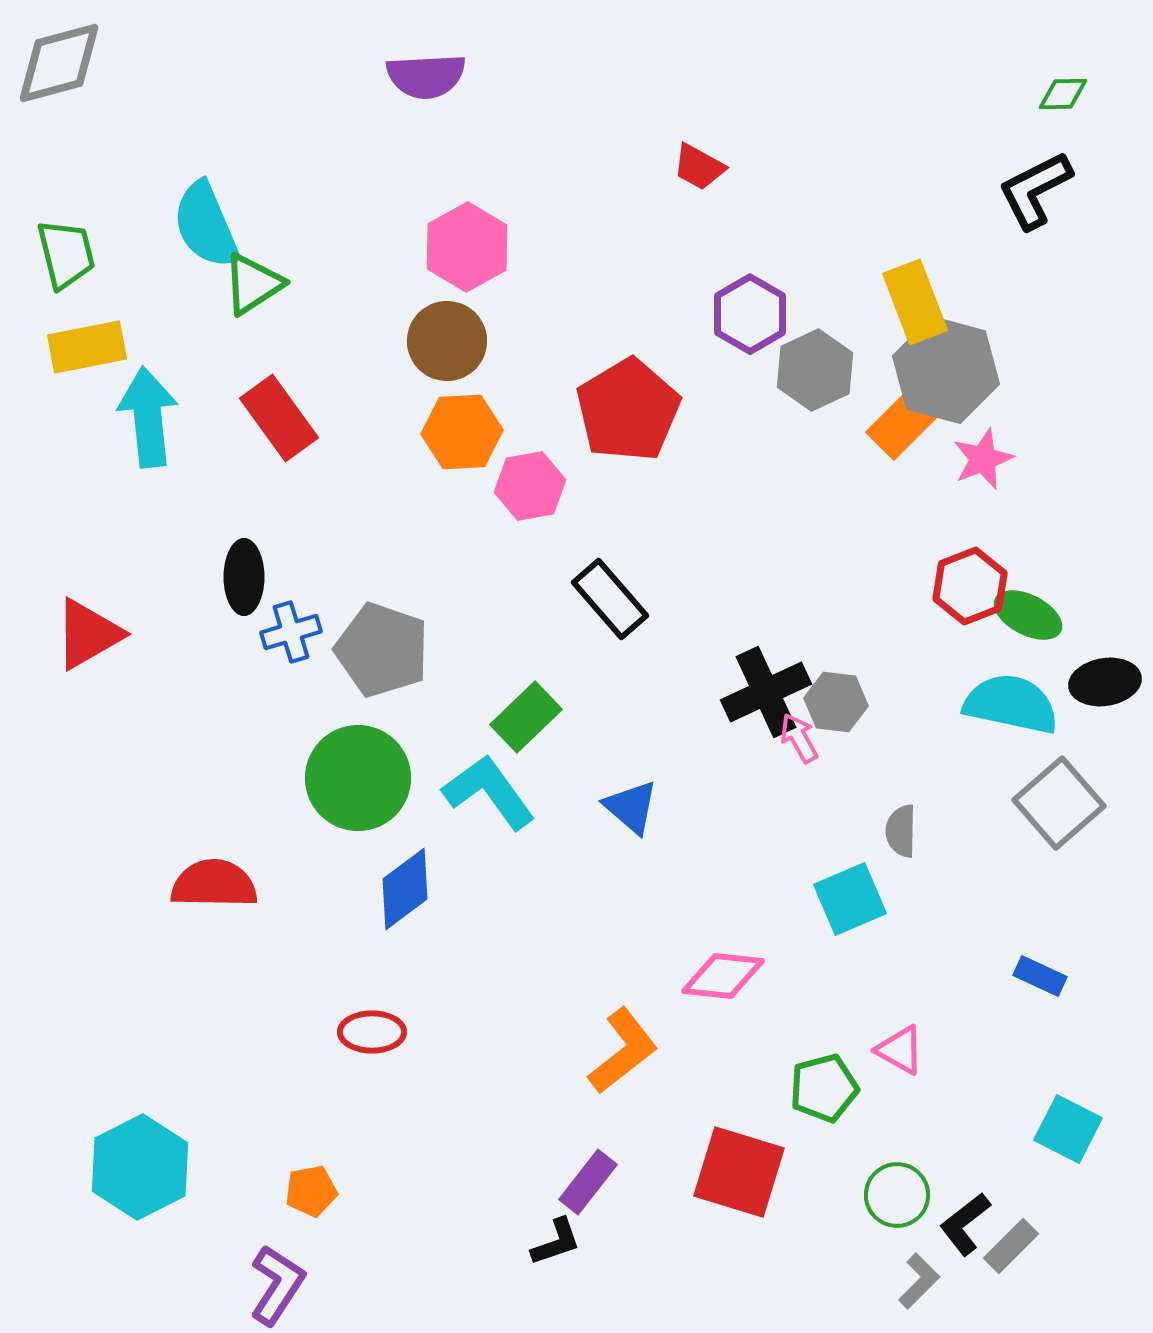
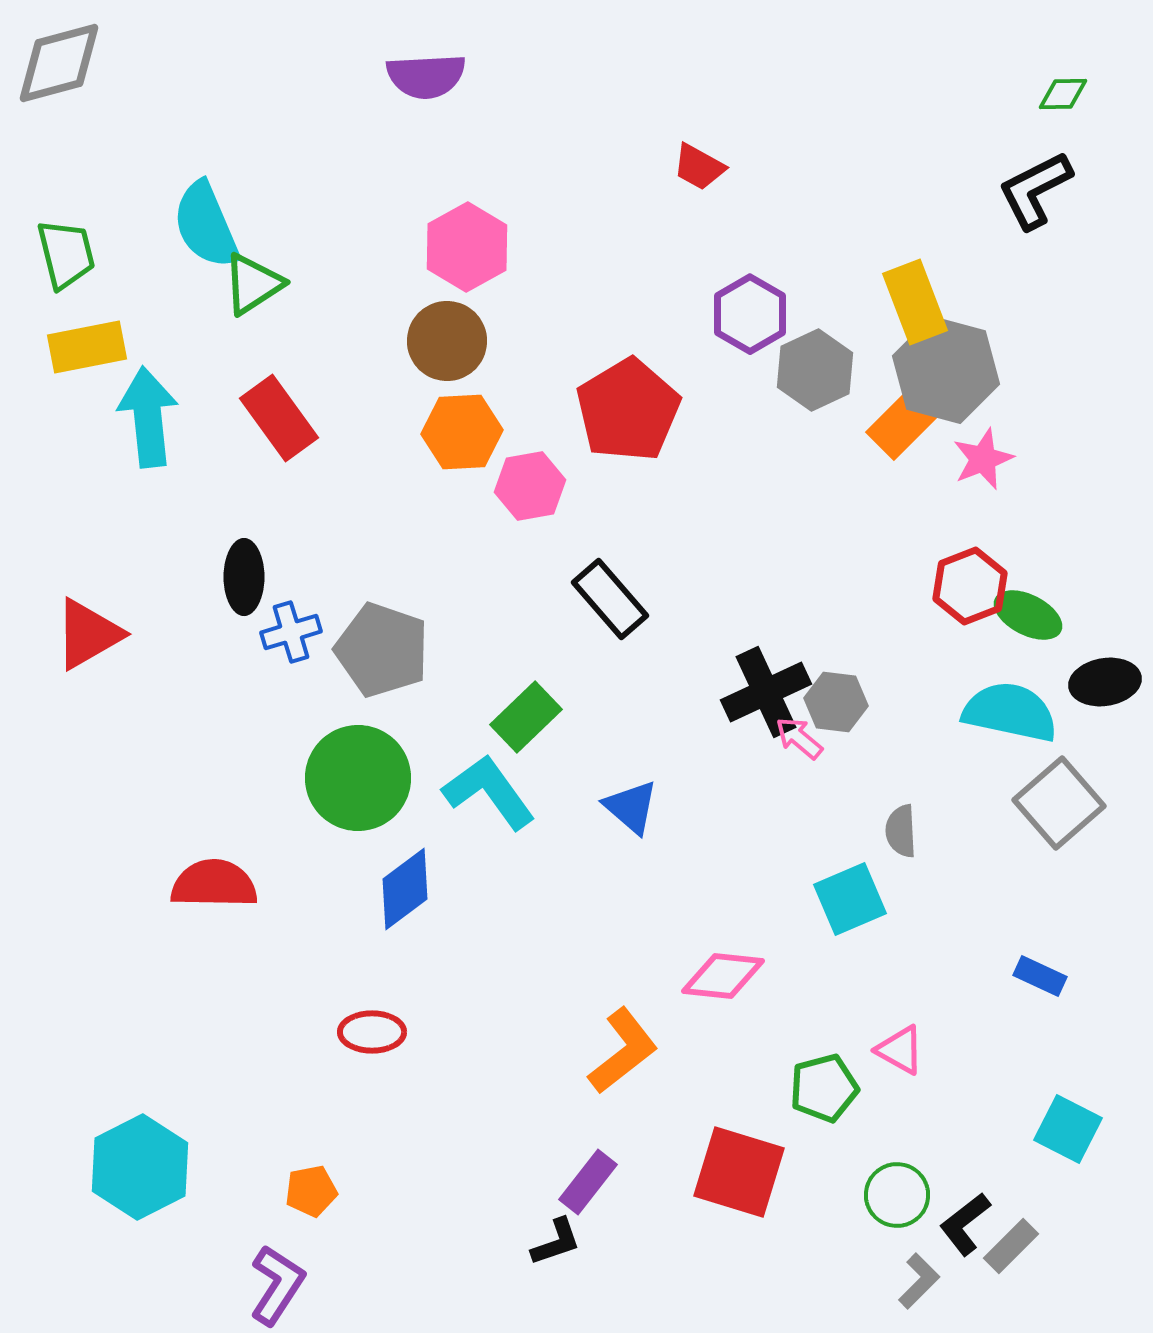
cyan semicircle at (1011, 704): moved 1 px left, 8 px down
pink arrow at (799, 738): rotated 21 degrees counterclockwise
gray semicircle at (901, 831): rotated 4 degrees counterclockwise
